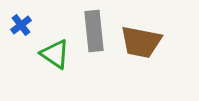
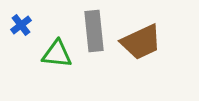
brown trapezoid: rotated 36 degrees counterclockwise
green triangle: moved 2 px right; rotated 28 degrees counterclockwise
